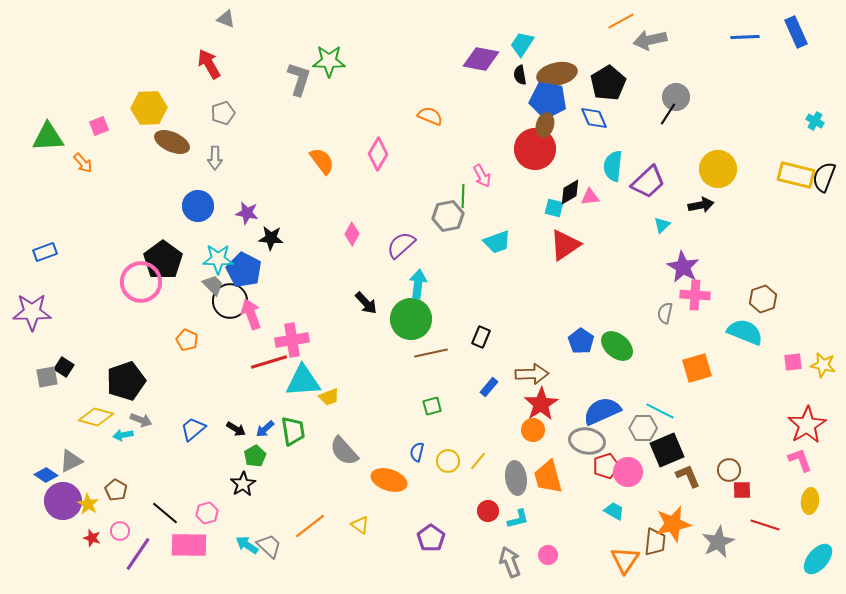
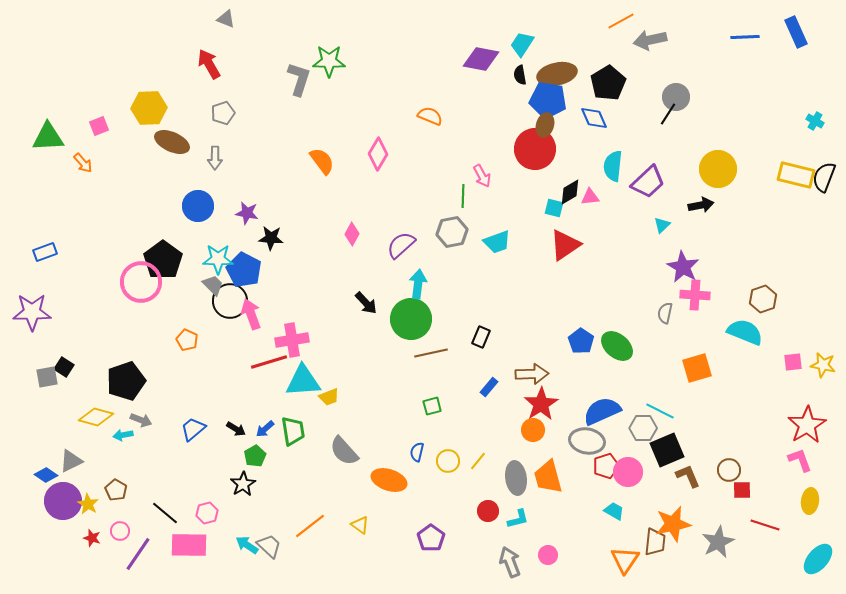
gray hexagon at (448, 216): moved 4 px right, 16 px down
